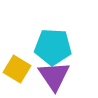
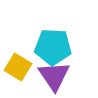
yellow square: moved 1 px right, 2 px up
